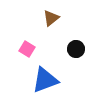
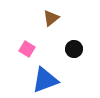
black circle: moved 2 px left
